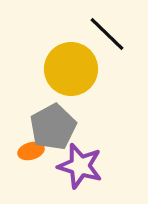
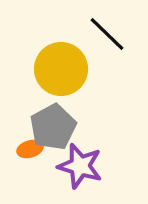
yellow circle: moved 10 px left
orange ellipse: moved 1 px left, 2 px up
